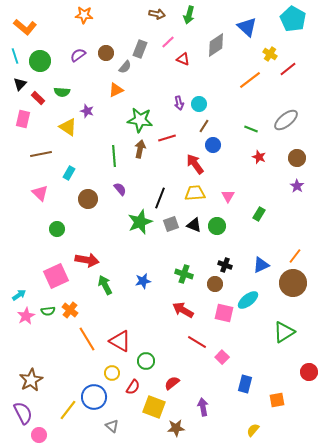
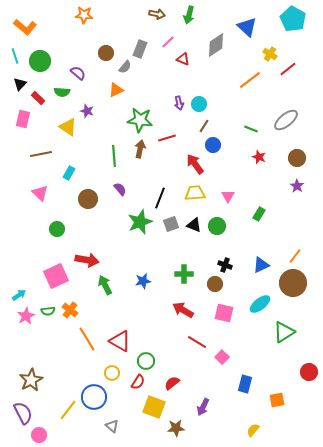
purple semicircle at (78, 55): moved 18 px down; rotated 77 degrees clockwise
green cross at (184, 274): rotated 18 degrees counterclockwise
cyan ellipse at (248, 300): moved 12 px right, 4 px down
red semicircle at (133, 387): moved 5 px right, 5 px up
purple arrow at (203, 407): rotated 144 degrees counterclockwise
